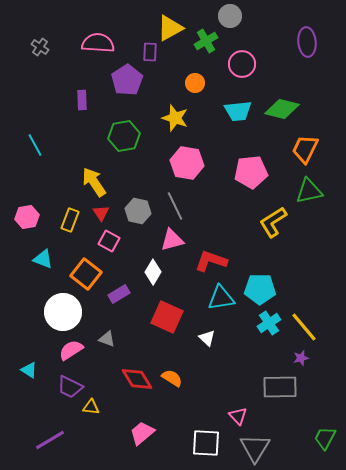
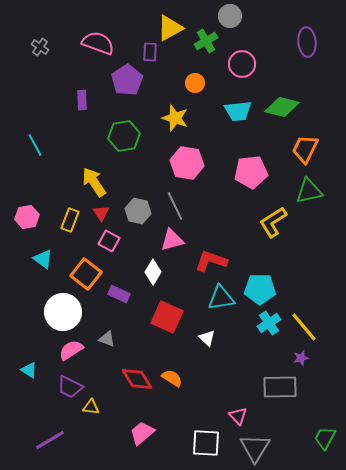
pink semicircle at (98, 43): rotated 16 degrees clockwise
green diamond at (282, 109): moved 2 px up
cyan triangle at (43, 259): rotated 15 degrees clockwise
purple rectangle at (119, 294): rotated 55 degrees clockwise
